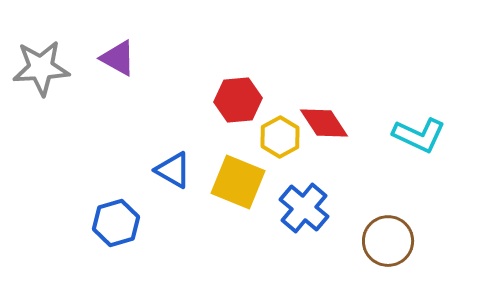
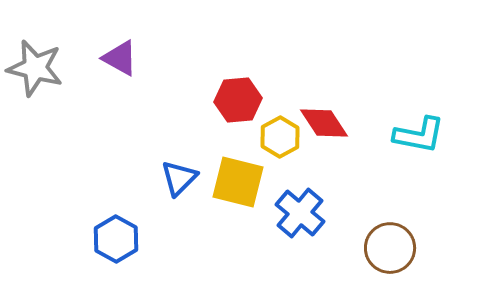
purple triangle: moved 2 px right
gray star: moved 6 px left; rotated 18 degrees clockwise
cyan L-shape: rotated 14 degrees counterclockwise
blue triangle: moved 6 px right, 8 px down; rotated 45 degrees clockwise
yellow square: rotated 8 degrees counterclockwise
blue cross: moved 4 px left, 5 px down
blue hexagon: moved 16 px down; rotated 15 degrees counterclockwise
brown circle: moved 2 px right, 7 px down
